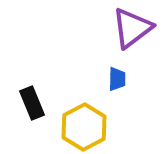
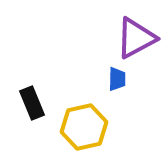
purple triangle: moved 4 px right, 10 px down; rotated 9 degrees clockwise
yellow hexagon: rotated 15 degrees clockwise
